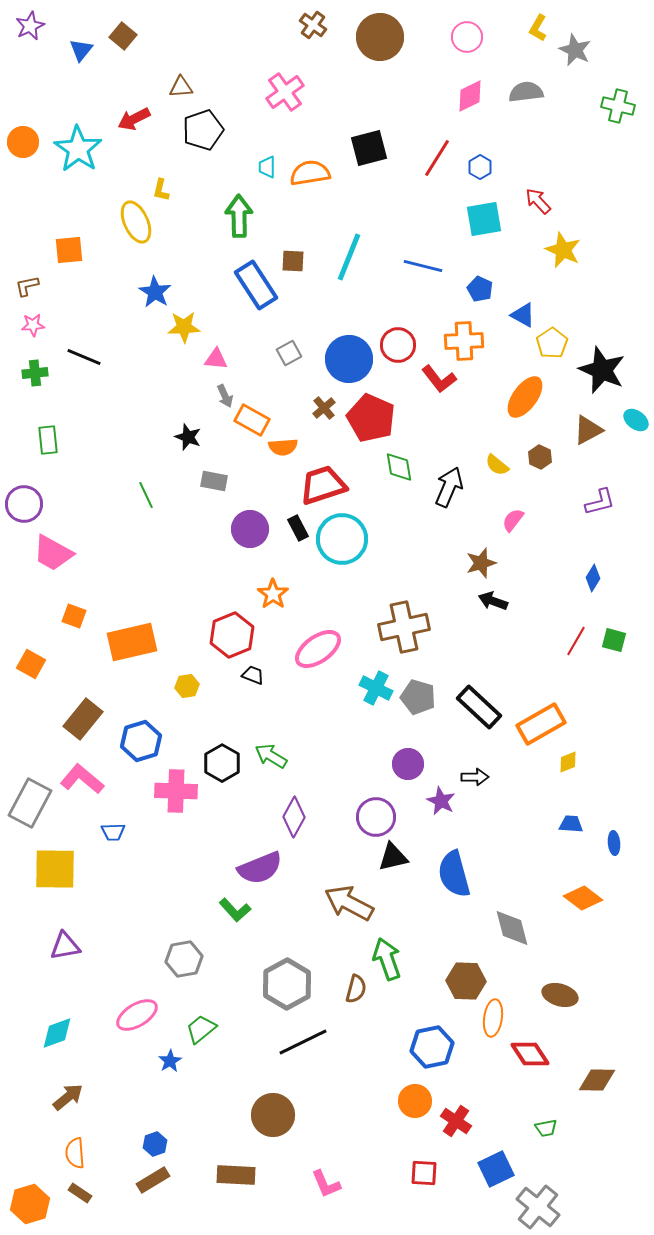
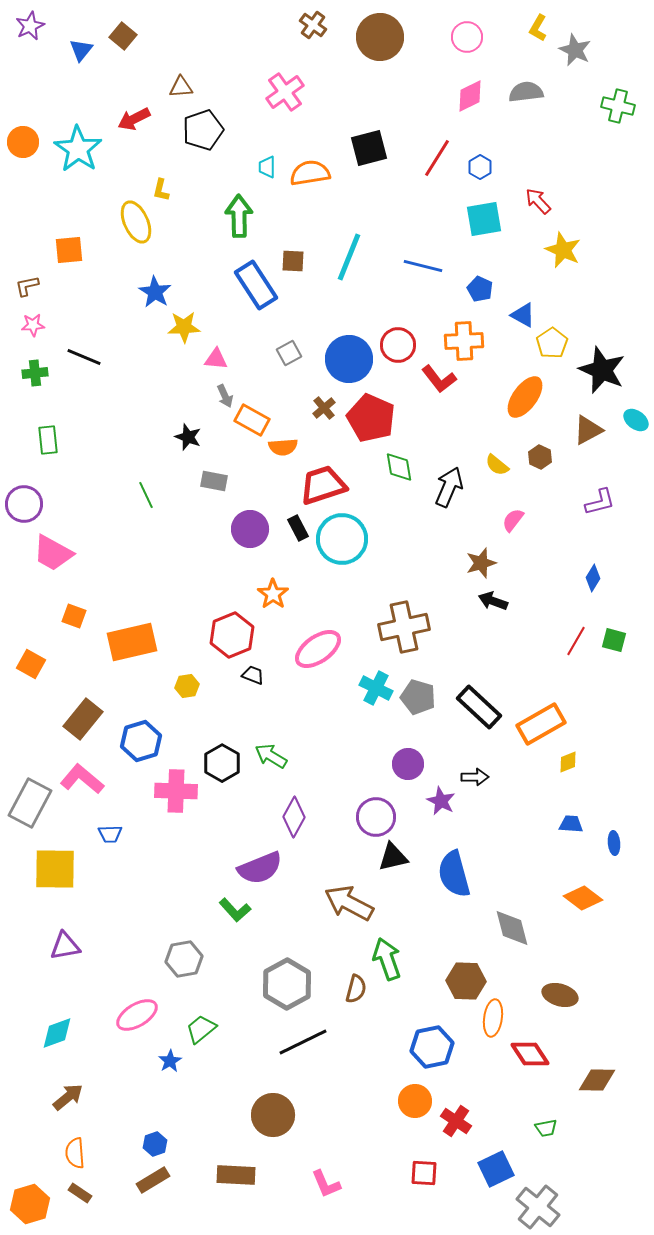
blue trapezoid at (113, 832): moved 3 px left, 2 px down
